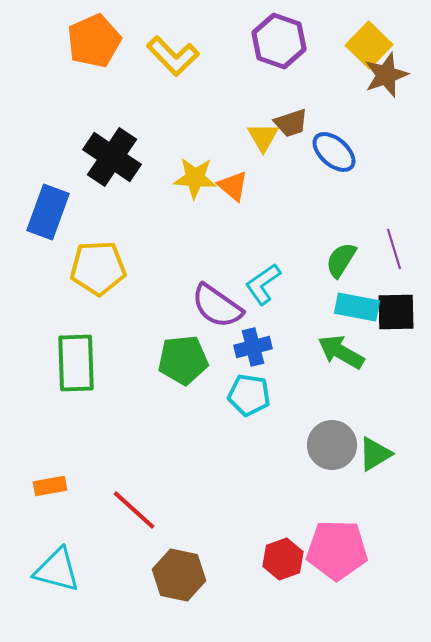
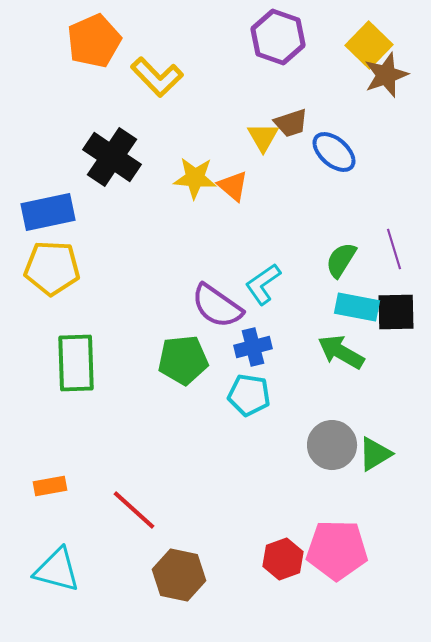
purple hexagon: moved 1 px left, 4 px up
yellow L-shape: moved 16 px left, 21 px down
blue rectangle: rotated 58 degrees clockwise
yellow pentagon: moved 46 px left; rotated 6 degrees clockwise
